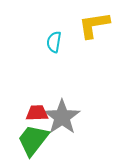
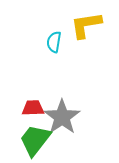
yellow L-shape: moved 8 px left
red trapezoid: moved 4 px left, 5 px up
green trapezoid: moved 2 px right
